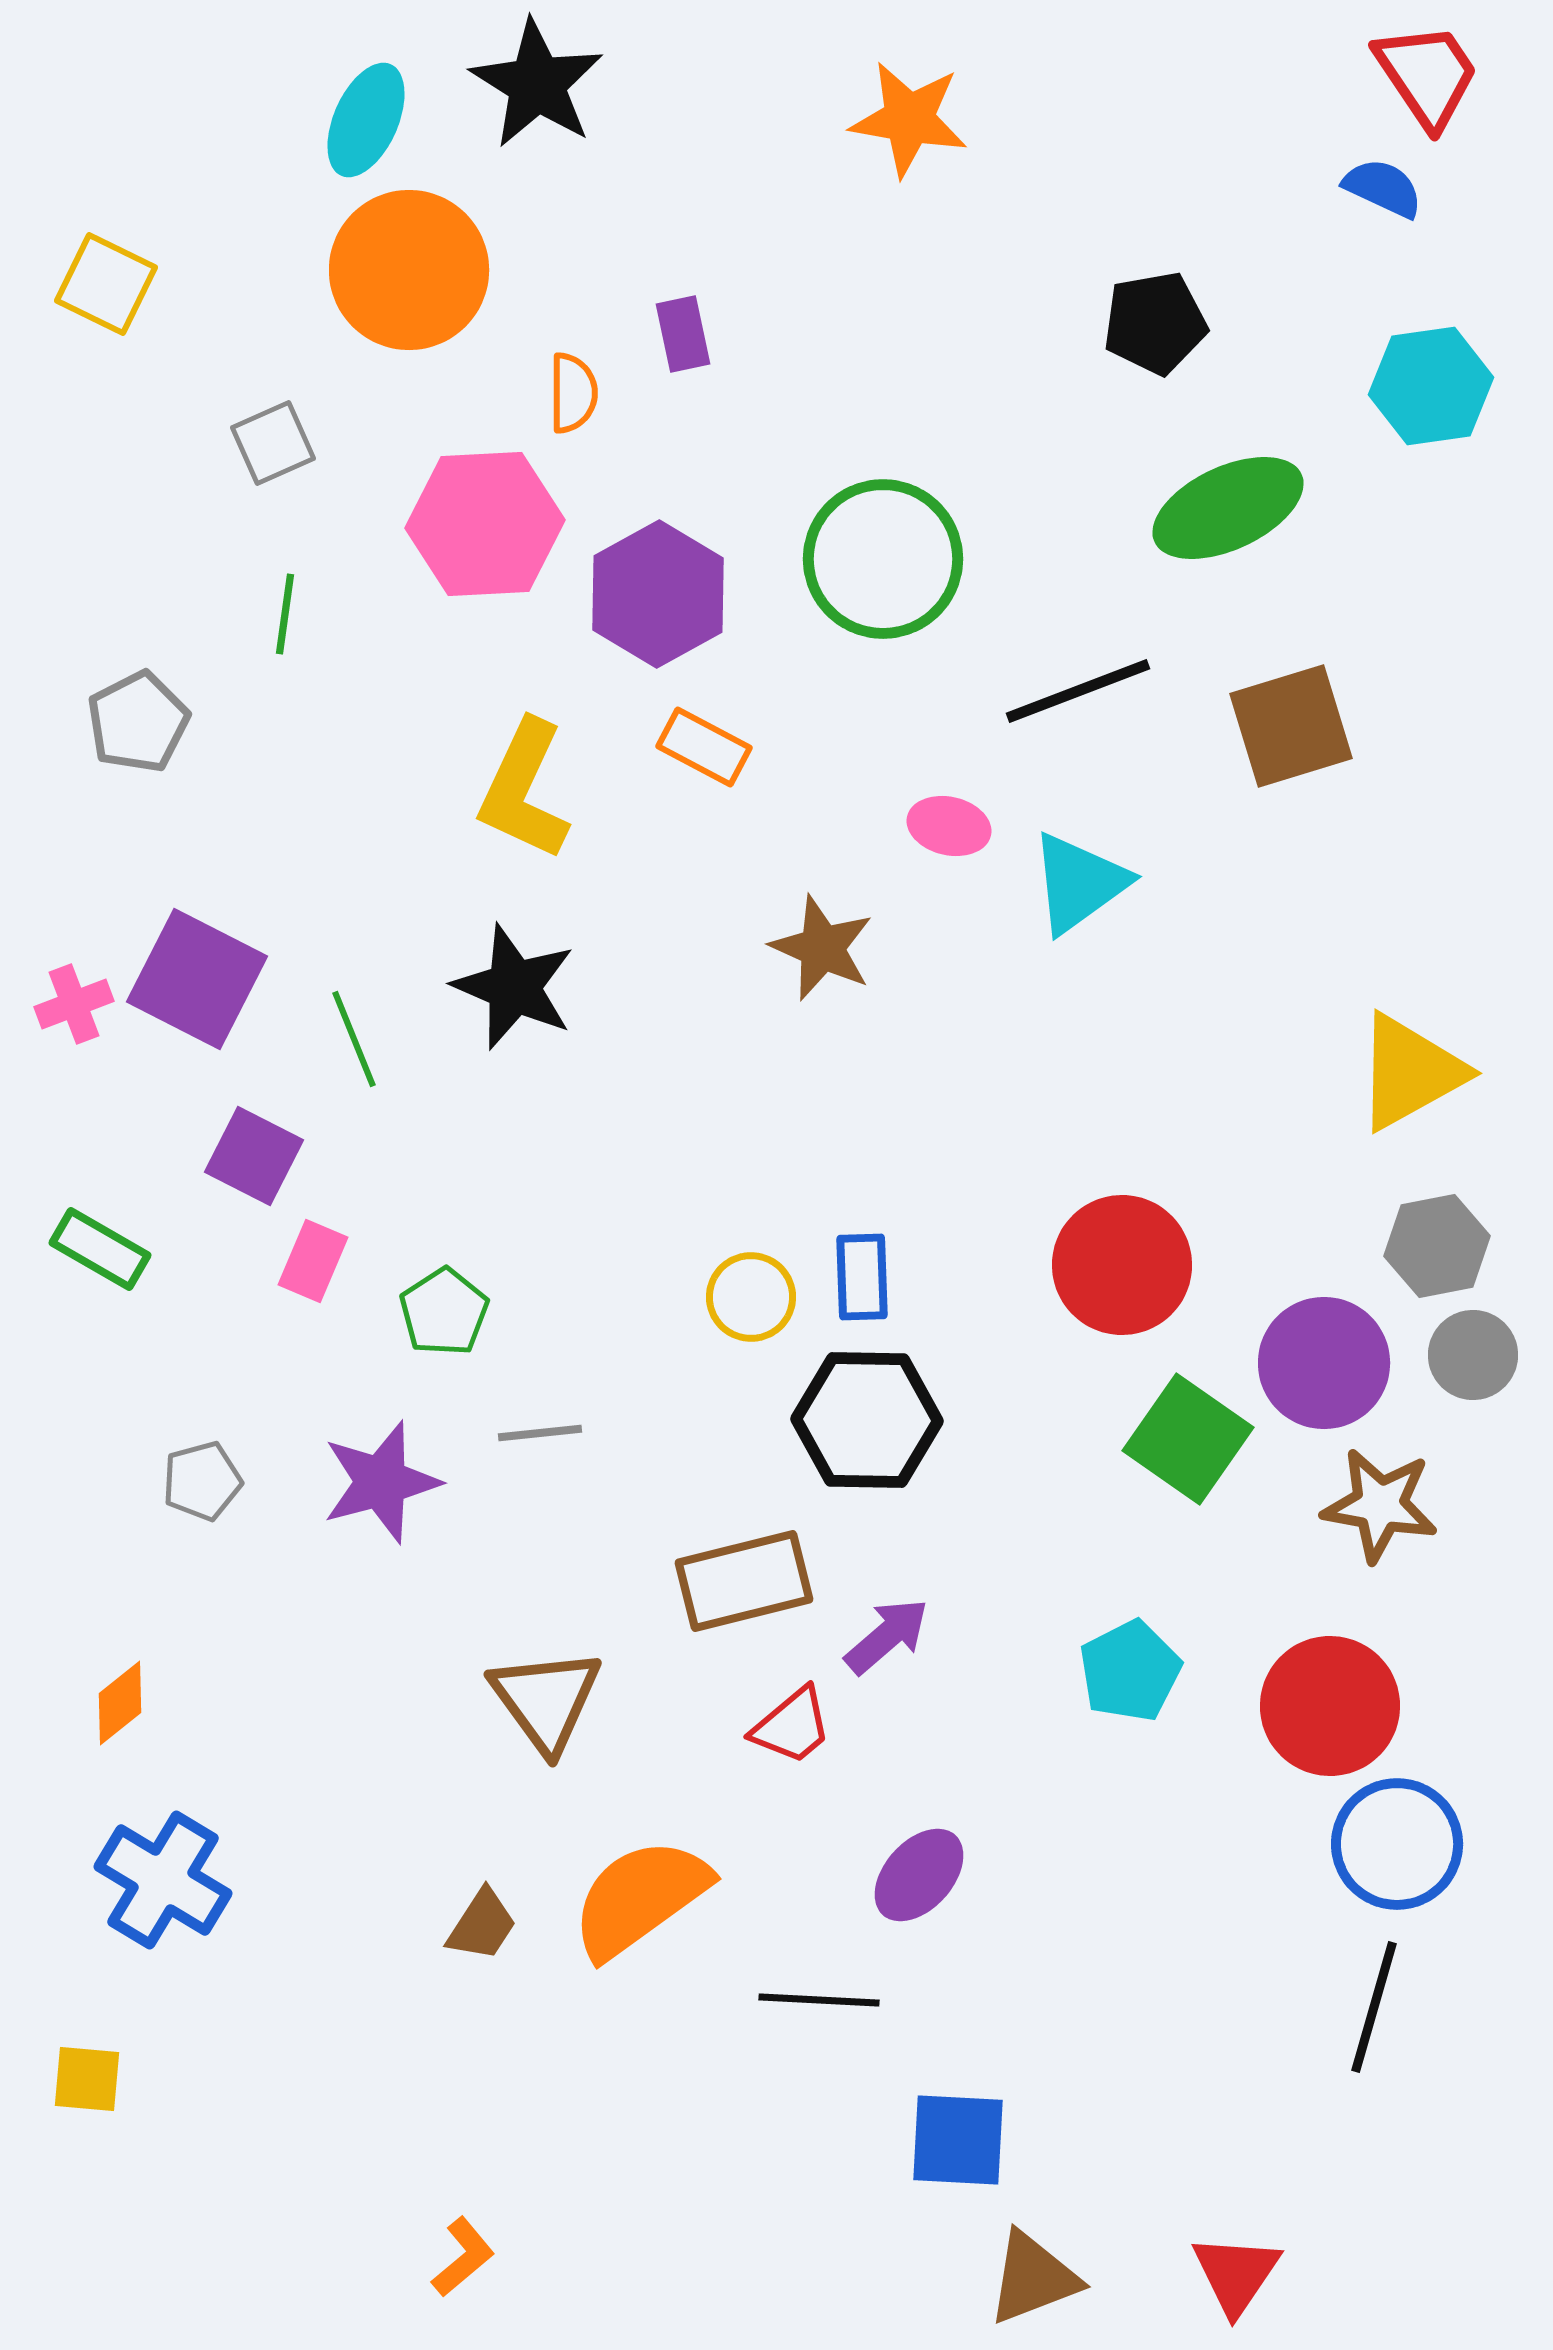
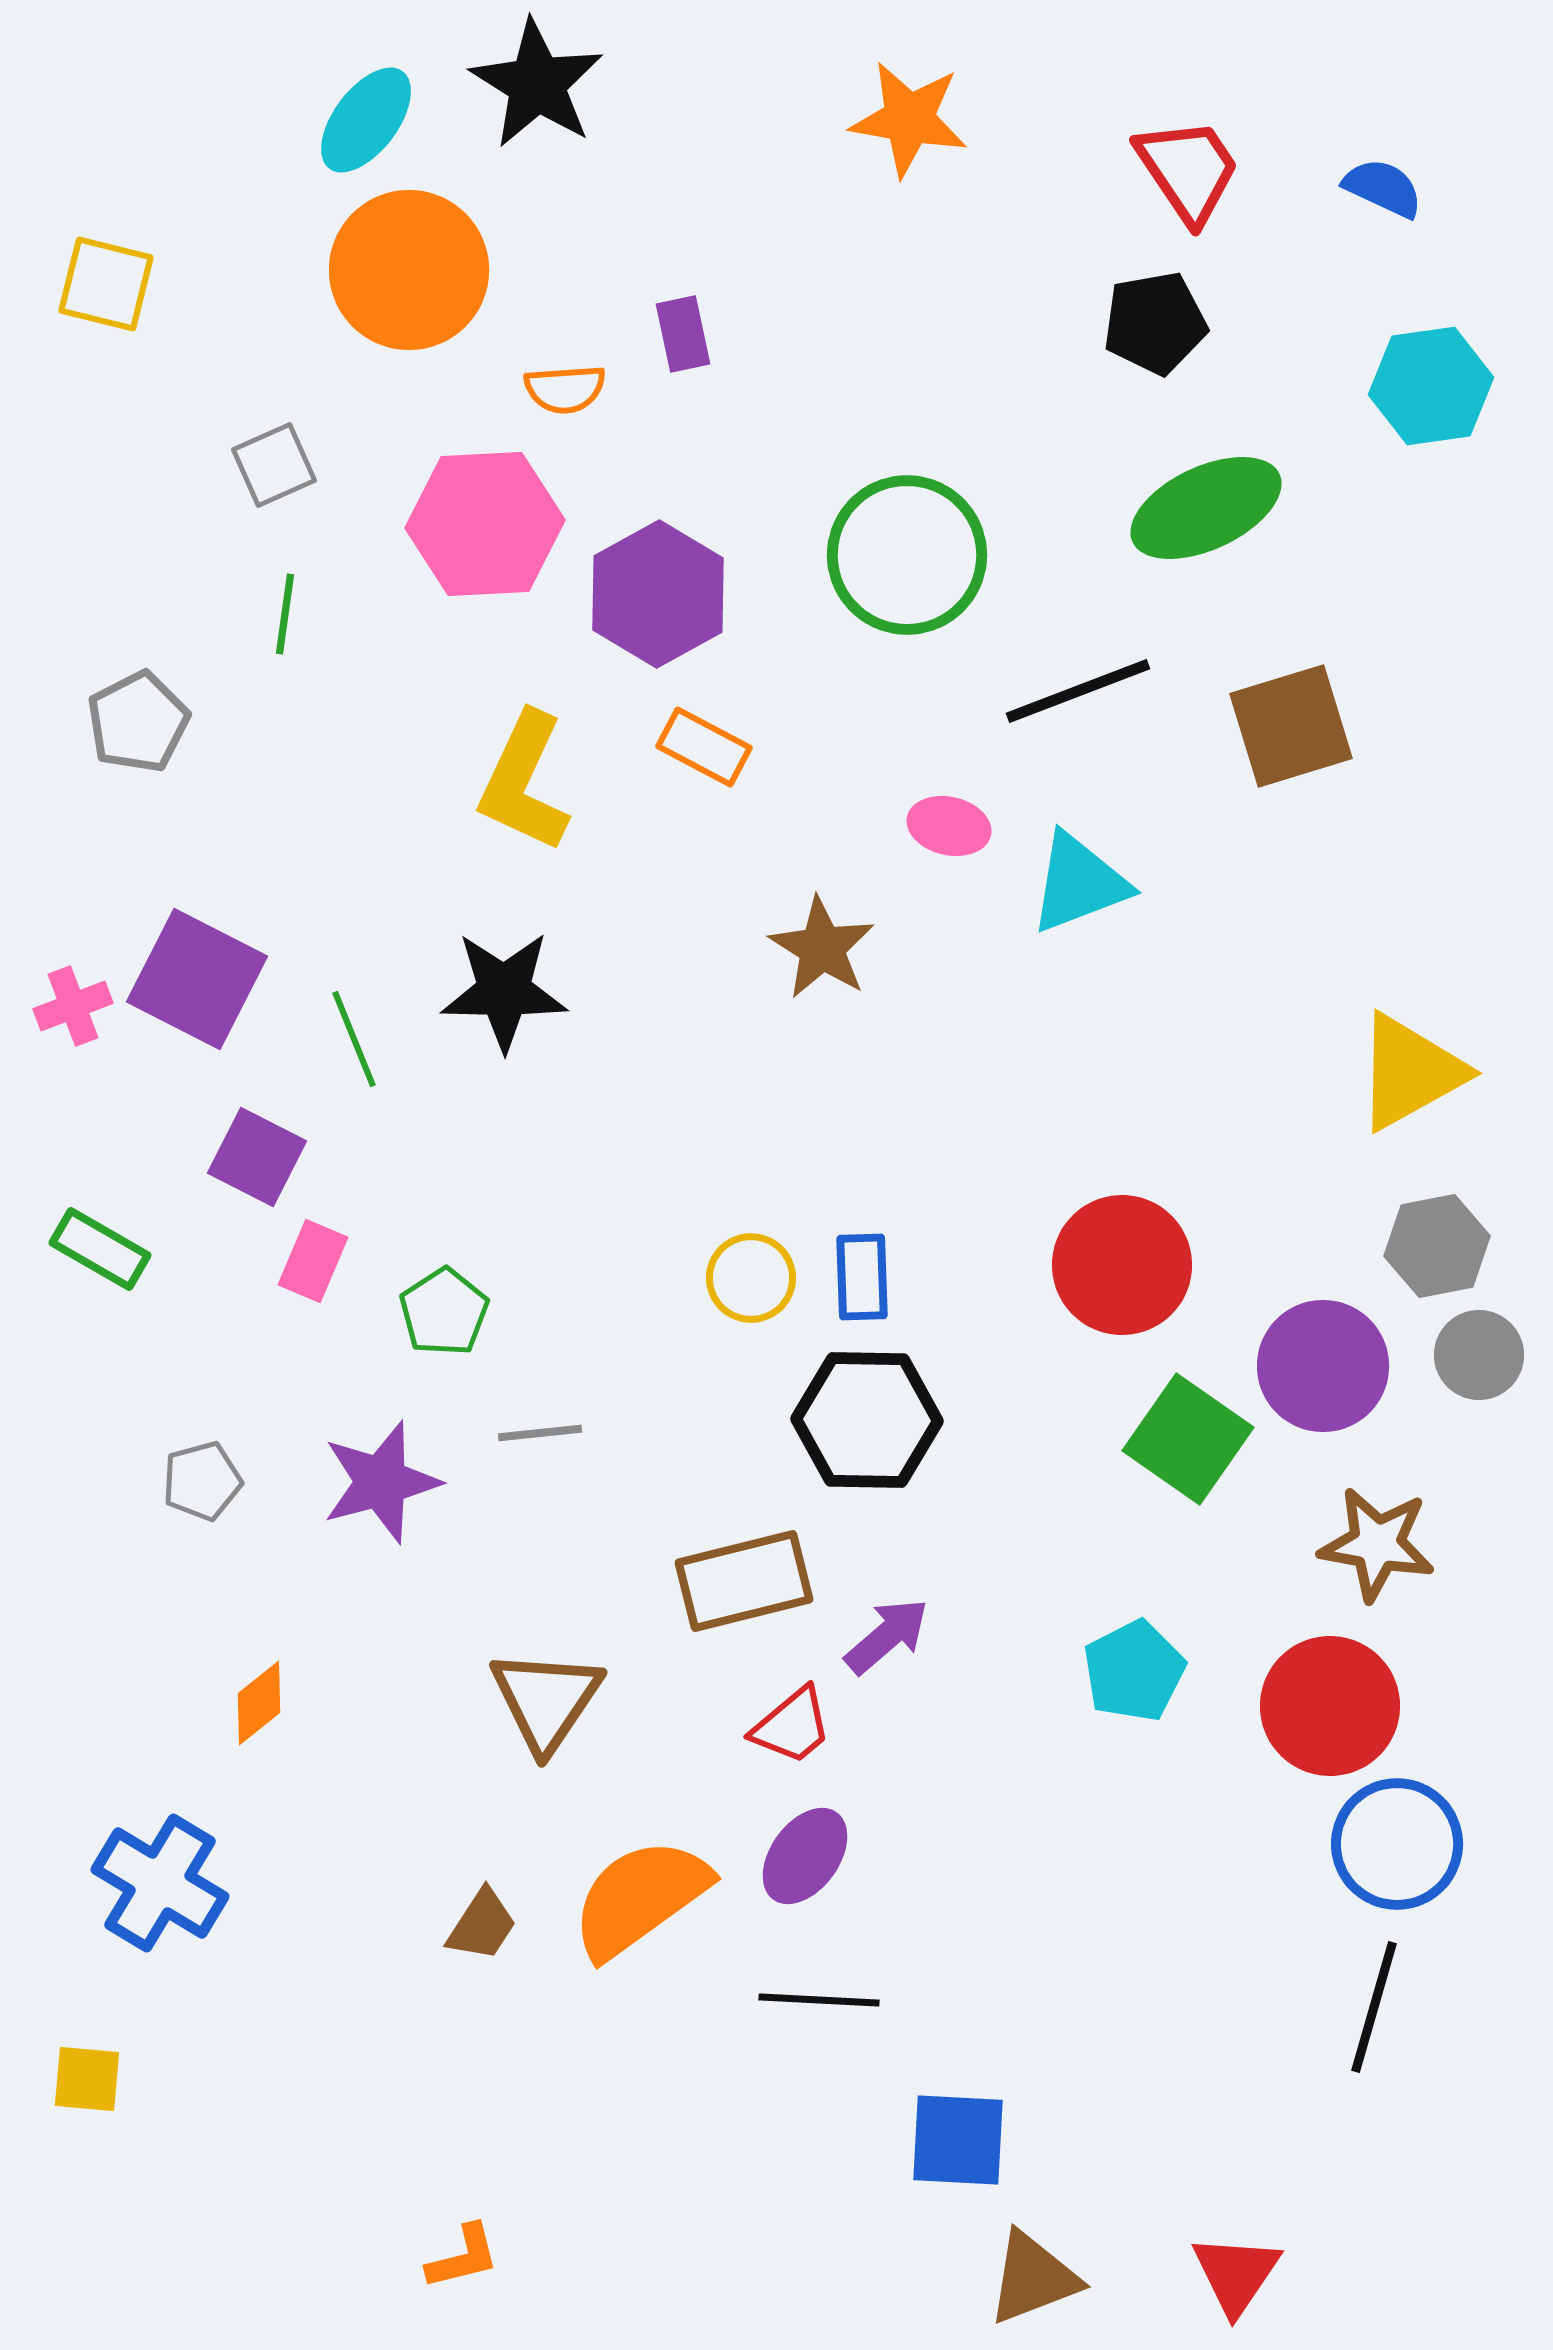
red trapezoid at (1427, 75): moved 239 px left, 95 px down
cyan ellipse at (366, 120): rotated 13 degrees clockwise
yellow square at (106, 284): rotated 12 degrees counterclockwise
orange semicircle at (573, 393): moved 8 px left, 4 px up; rotated 86 degrees clockwise
gray square at (273, 443): moved 1 px right, 22 px down
green ellipse at (1228, 508): moved 22 px left
green circle at (883, 559): moved 24 px right, 4 px up
yellow L-shape at (524, 790): moved 8 px up
cyan triangle at (1079, 883): rotated 15 degrees clockwise
brown star at (822, 948): rotated 8 degrees clockwise
black star at (514, 987): moved 10 px left, 4 px down; rotated 22 degrees counterclockwise
pink cross at (74, 1004): moved 1 px left, 2 px down
purple square at (254, 1156): moved 3 px right, 1 px down
yellow circle at (751, 1297): moved 19 px up
gray circle at (1473, 1355): moved 6 px right
purple circle at (1324, 1363): moved 1 px left, 3 px down
brown star at (1380, 1505): moved 3 px left, 39 px down
cyan pentagon at (1130, 1671): moved 4 px right
brown triangle at (546, 1700): rotated 10 degrees clockwise
orange diamond at (120, 1703): moved 139 px right
purple ellipse at (919, 1875): moved 114 px left, 19 px up; rotated 6 degrees counterclockwise
blue cross at (163, 1880): moved 3 px left, 3 px down
orange L-shape at (463, 2257): rotated 26 degrees clockwise
